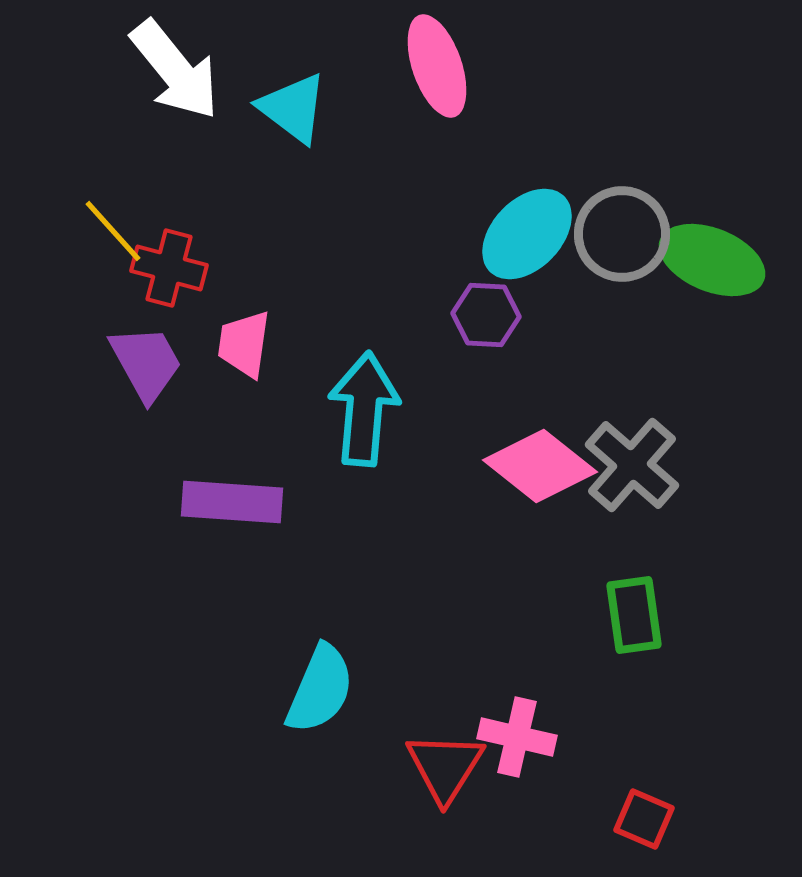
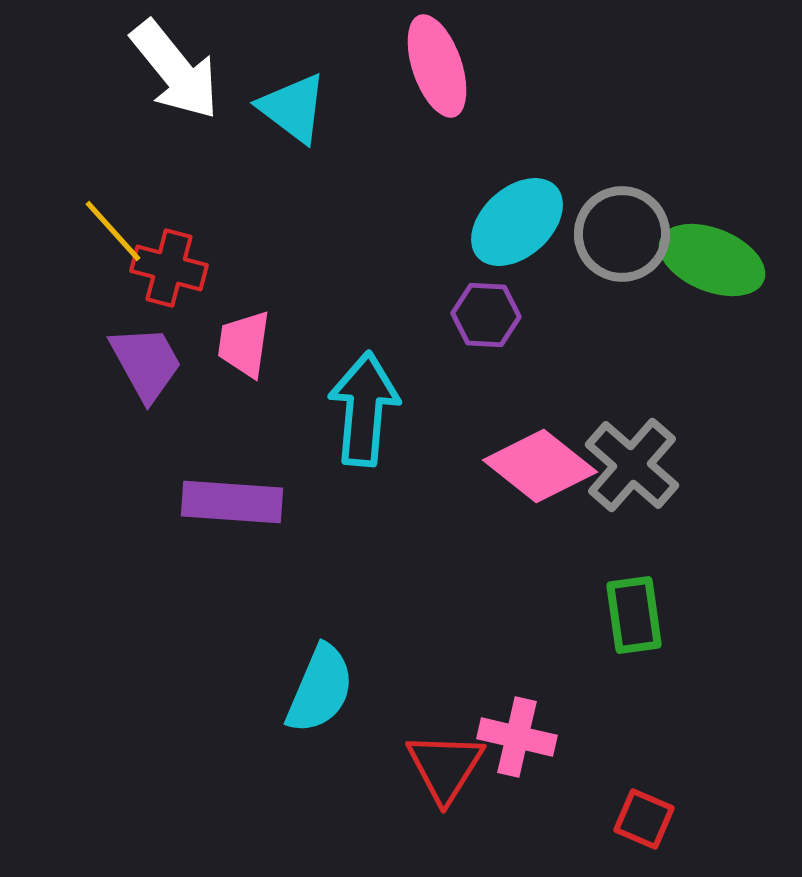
cyan ellipse: moved 10 px left, 12 px up; rotated 4 degrees clockwise
